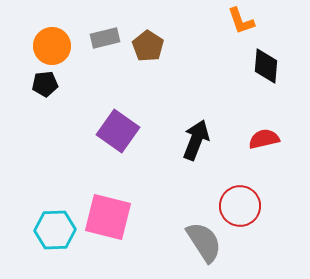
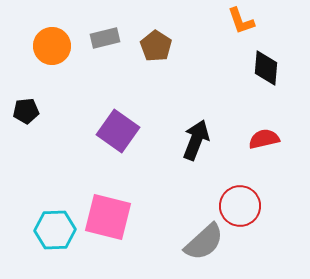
brown pentagon: moved 8 px right
black diamond: moved 2 px down
black pentagon: moved 19 px left, 27 px down
gray semicircle: rotated 81 degrees clockwise
